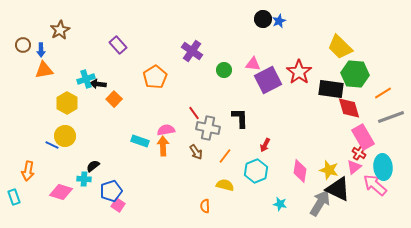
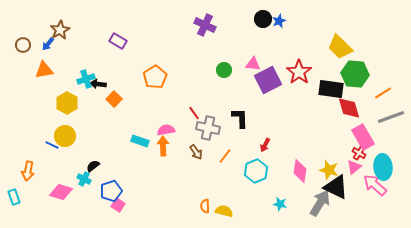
purple rectangle at (118, 45): moved 4 px up; rotated 18 degrees counterclockwise
blue arrow at (41, 50): moved 7 px right, 6 px up; rotated 40 degrees clockwise
purple cross at (192, 51): moved 13 px right, 26 px up; rotated 10 degrees counterclockwise
cyan cross at (84, 179): rotated 24 degrees clockwise
yellow semicircle at (225, 185): moved 1 px left, 26 px down
black triangle at (338, 189): moved 2 px left, 2 px up
